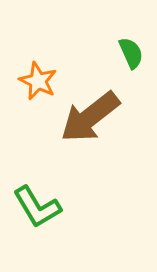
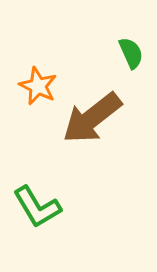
orange star: moved 5 px down
brown arrow: moved 2 px right, 1 px down
